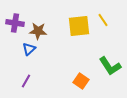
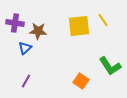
blue triangle: moved 4 px left, 1 px up
